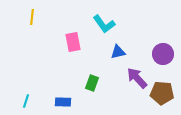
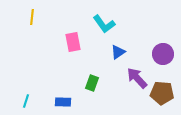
blue triangle: rotated 21 degrees counterclockwise
